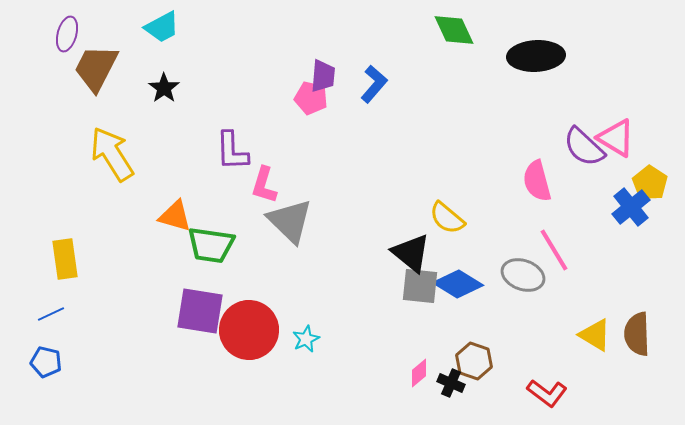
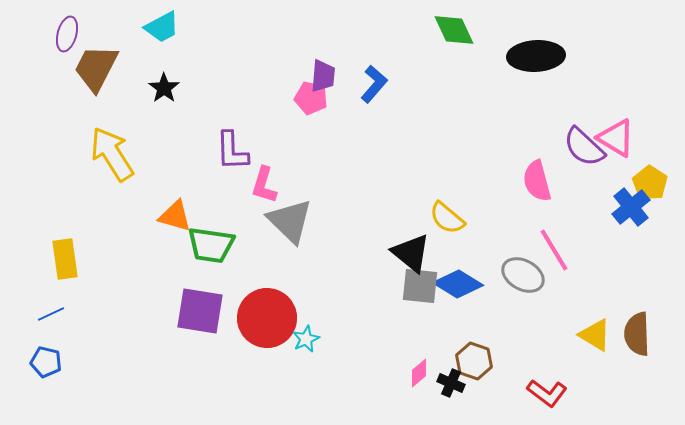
gray ellipse: rotated 9 degrees clockwise
red circle: moved 18 px right, 12 px up
